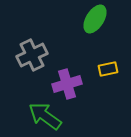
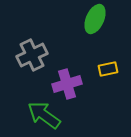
green ellipse: rotated 8 degrees counterclockwise
green arrow: moved 1 px left, 1 px up
